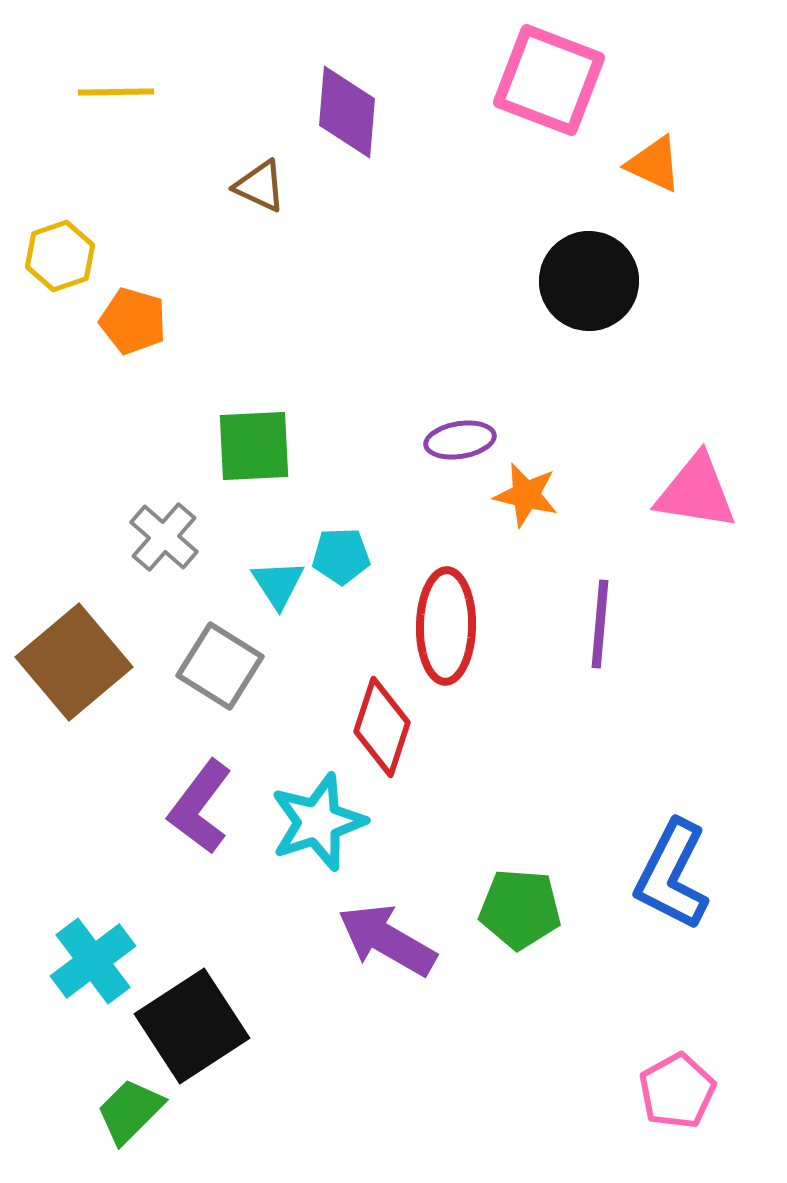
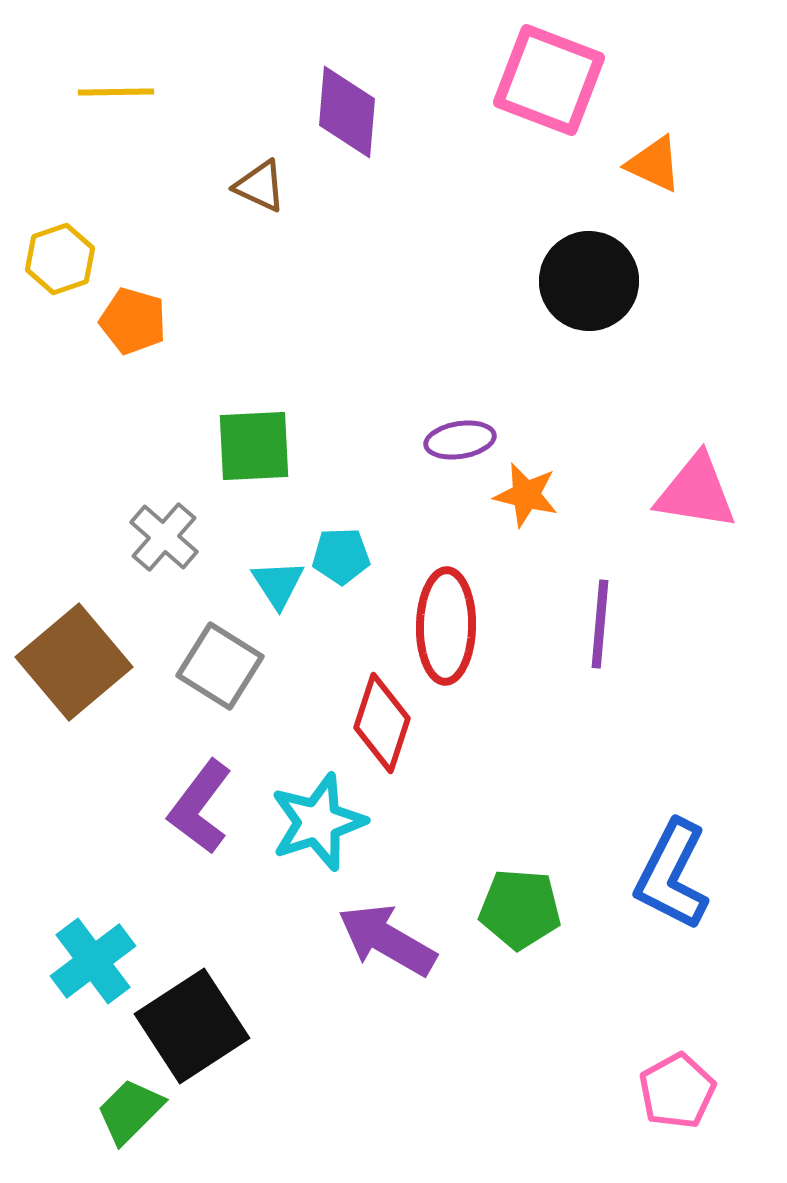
yellow hexagon: moved 3 px down
red diamond: moved 4 px up
